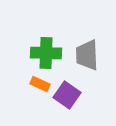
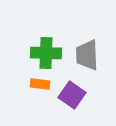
orange rectangle: rotated 18 degrees counterclockwise
purple square: moved 5 px right
